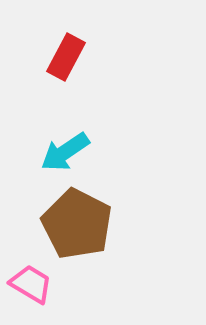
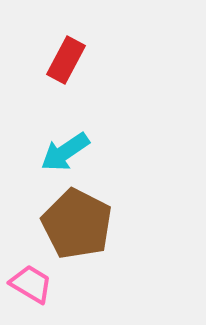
red rectangle: moved 3 px down
